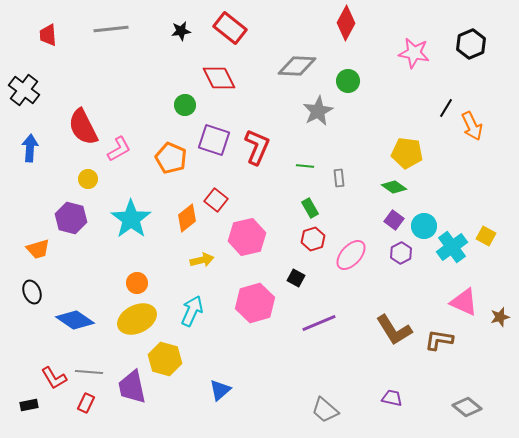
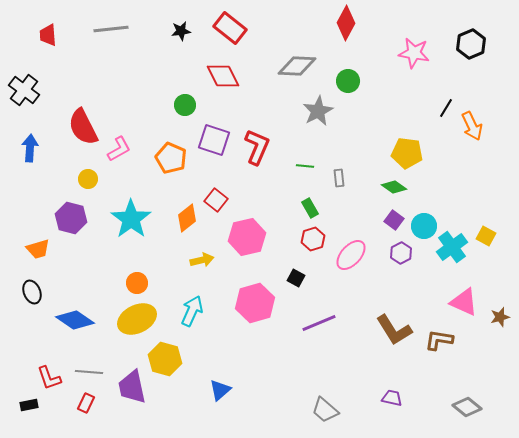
red diamond at (219, 78): moved 4 px right, 2 px up
red L-shape at (54, 378): moved 5 px left; rotated 12 degrees clockwise
